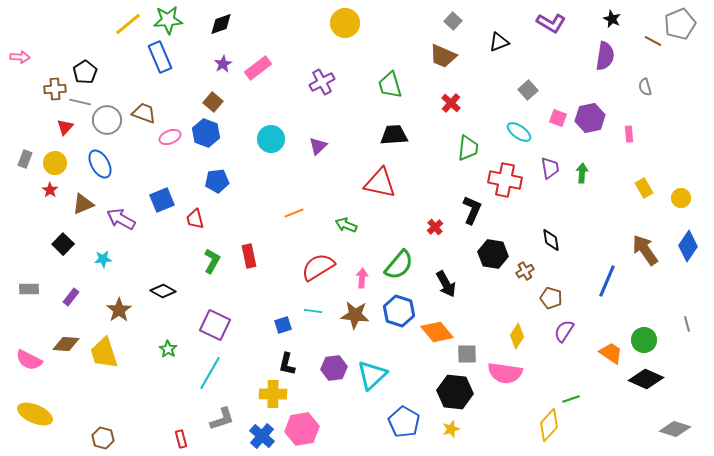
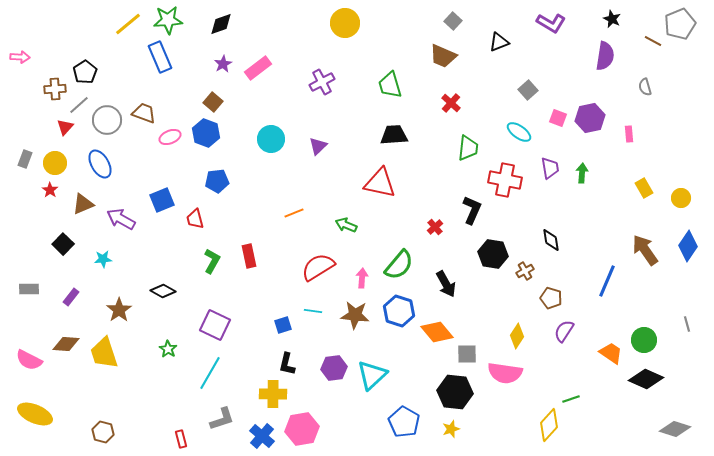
gray line at (80, 102): moved 1 px left, 3 px down; rotated 55 degrees counterclockwise
brown hexagon at (103, 438): moved 6 px up
